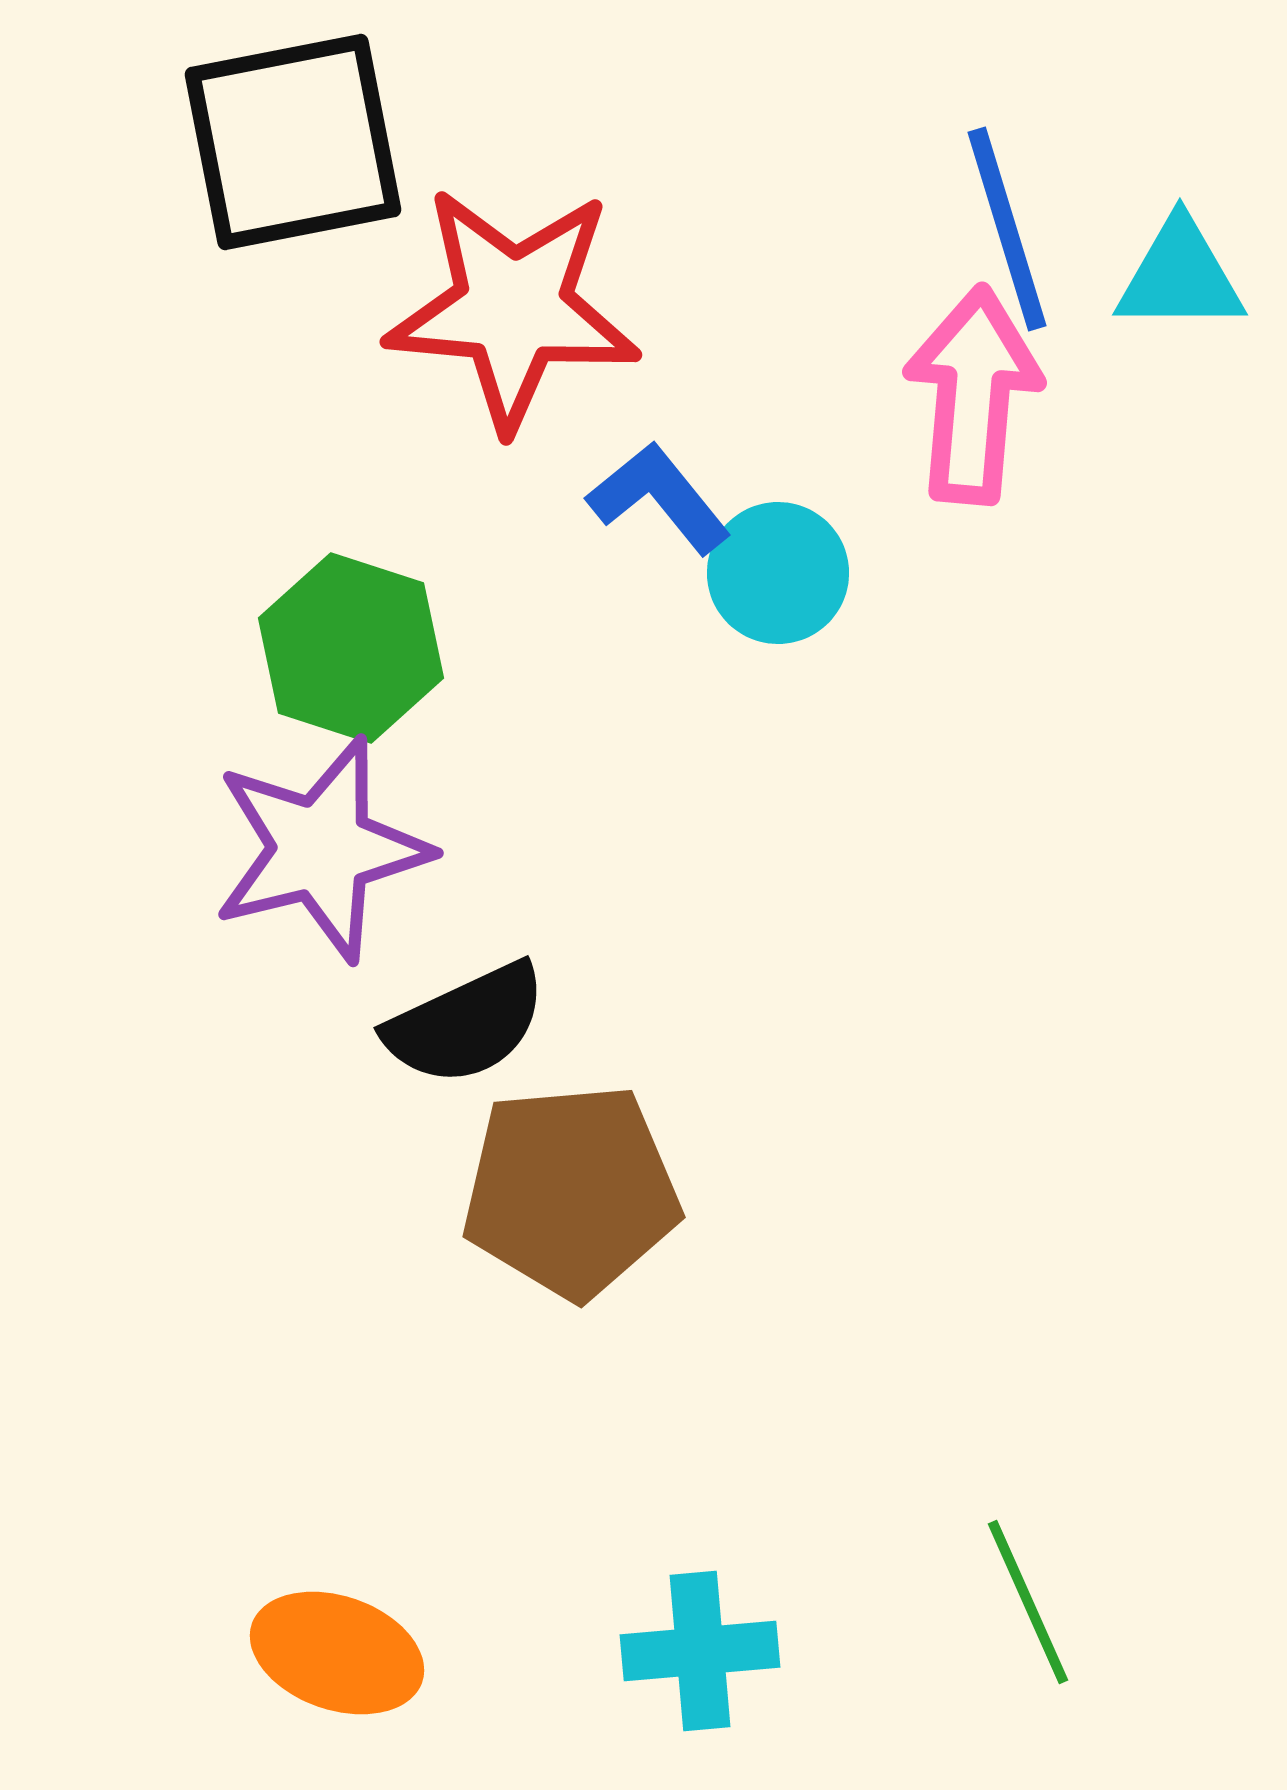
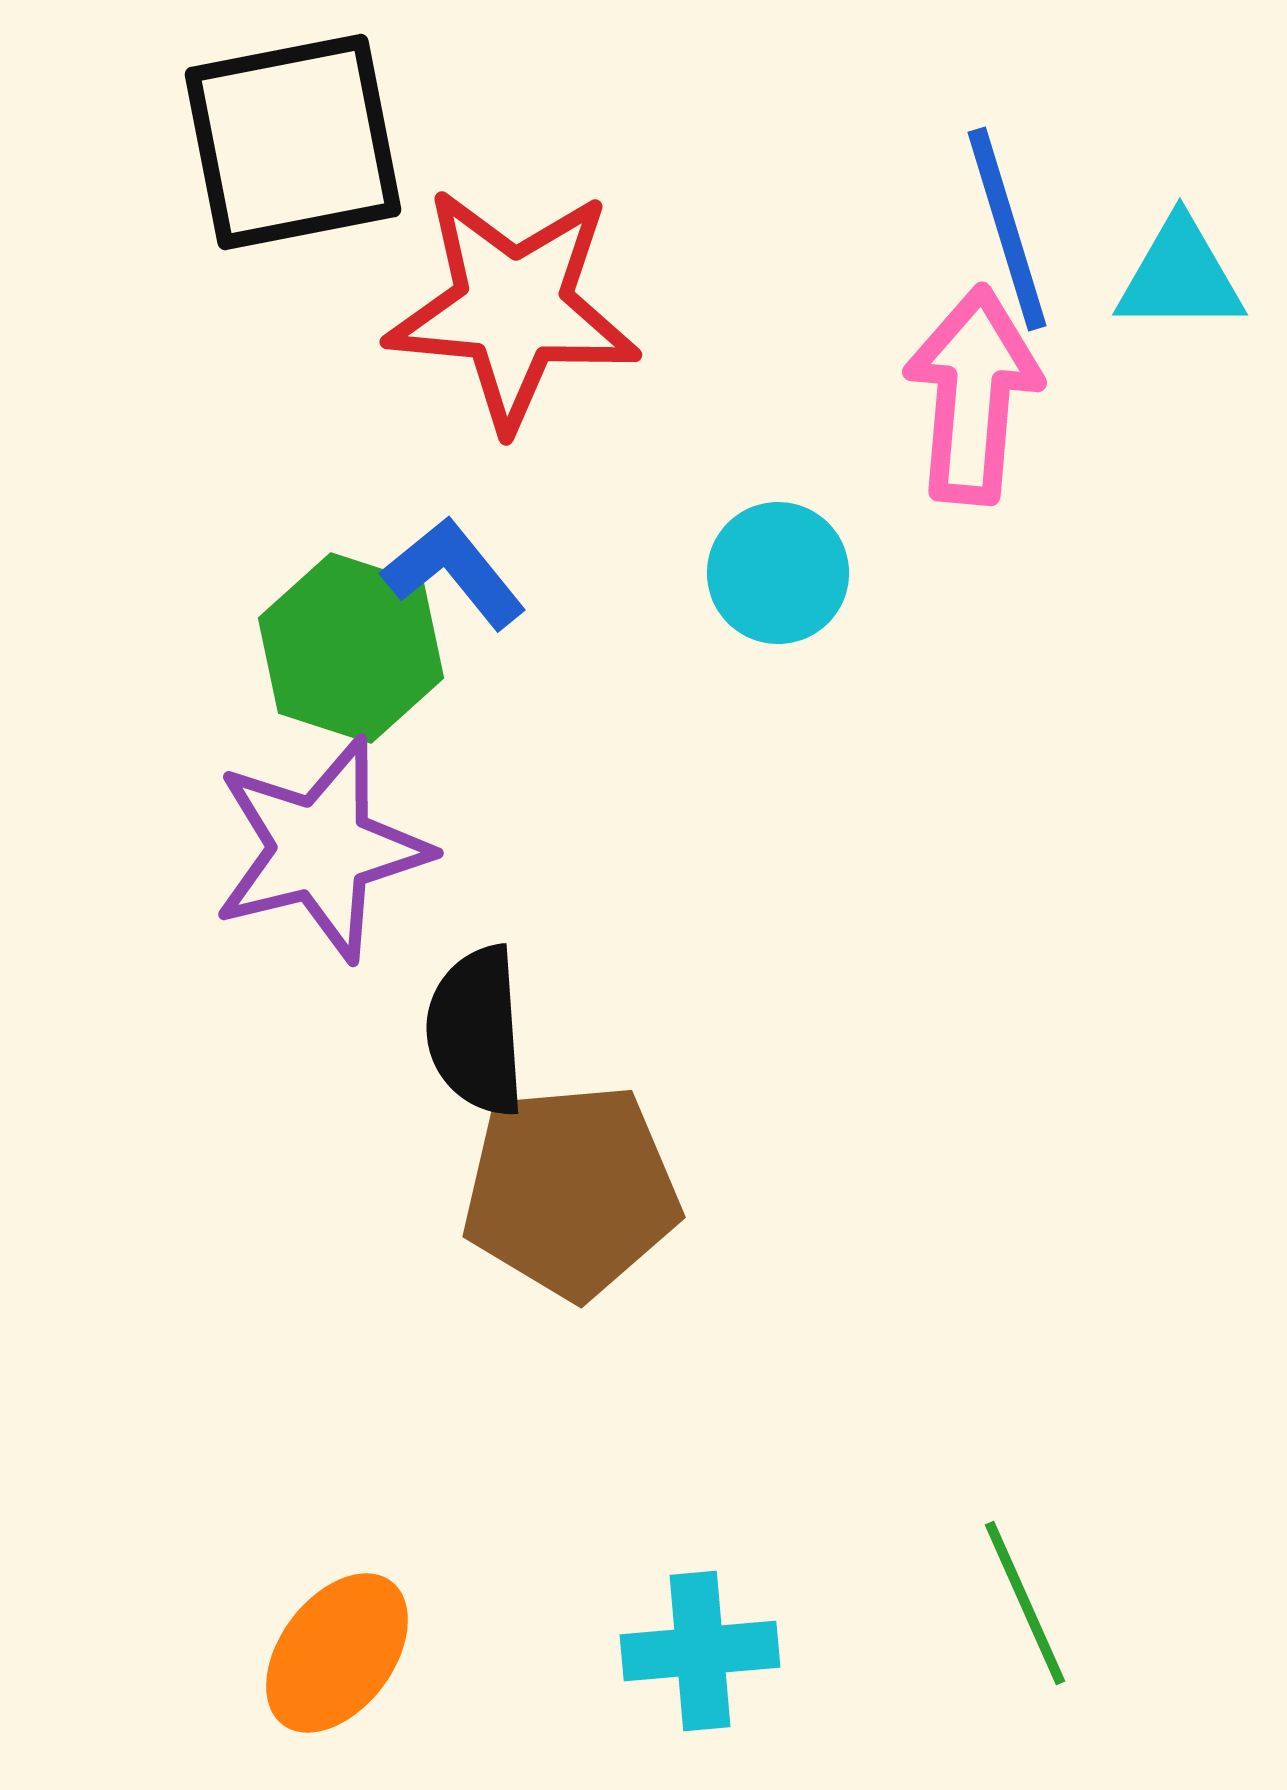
blue L-shape: moved 205 px left, 75 px down
black semicircle: moved 10 px right, 7 px down; rotated 111 degrees clockwise
green line: moved 3 px left, 1 px down
orange ellipse: rotated 72 degrees counterclockwise
